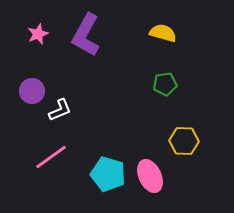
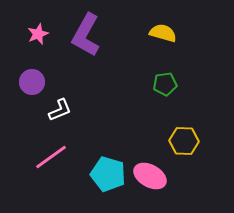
purple circle: moved 9 px up
pink ellipse: rotated 36 degrees counterclockwise
